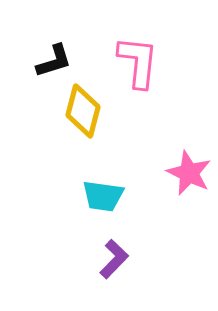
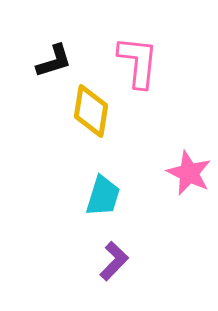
yellow diamond: moved 8 px right; rotated 6 degrees counterclockwise
cyan trapezoid: rotated 81 degrees counterclockwise
purple L-shape: moved 2 px down
